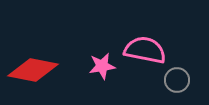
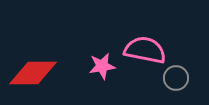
red diamond: moved 3 px down; rotated 12 degrees counterclockwise
gray circle: moved 1 px left, 2 px up
